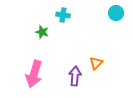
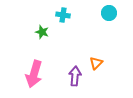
cyan circle: moved 7 px left
